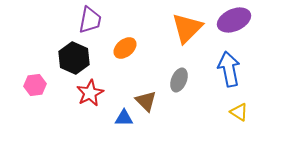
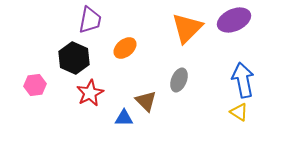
blue arrow: moved 14 px right, 11 px down
